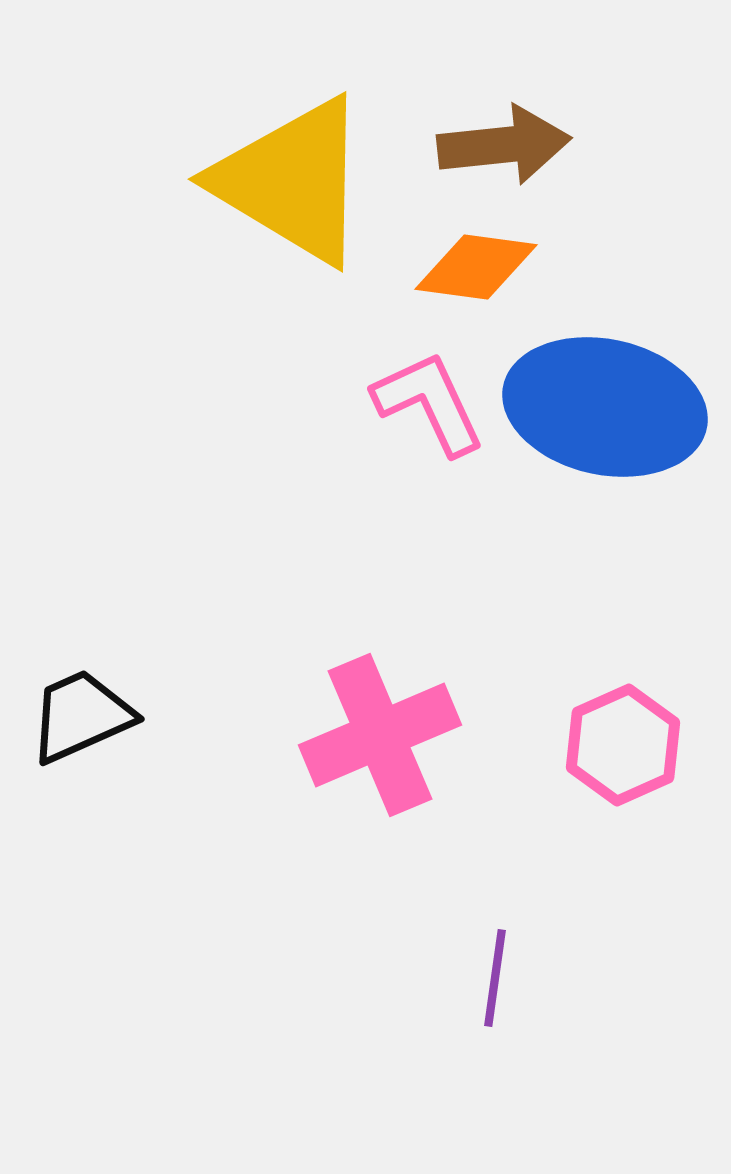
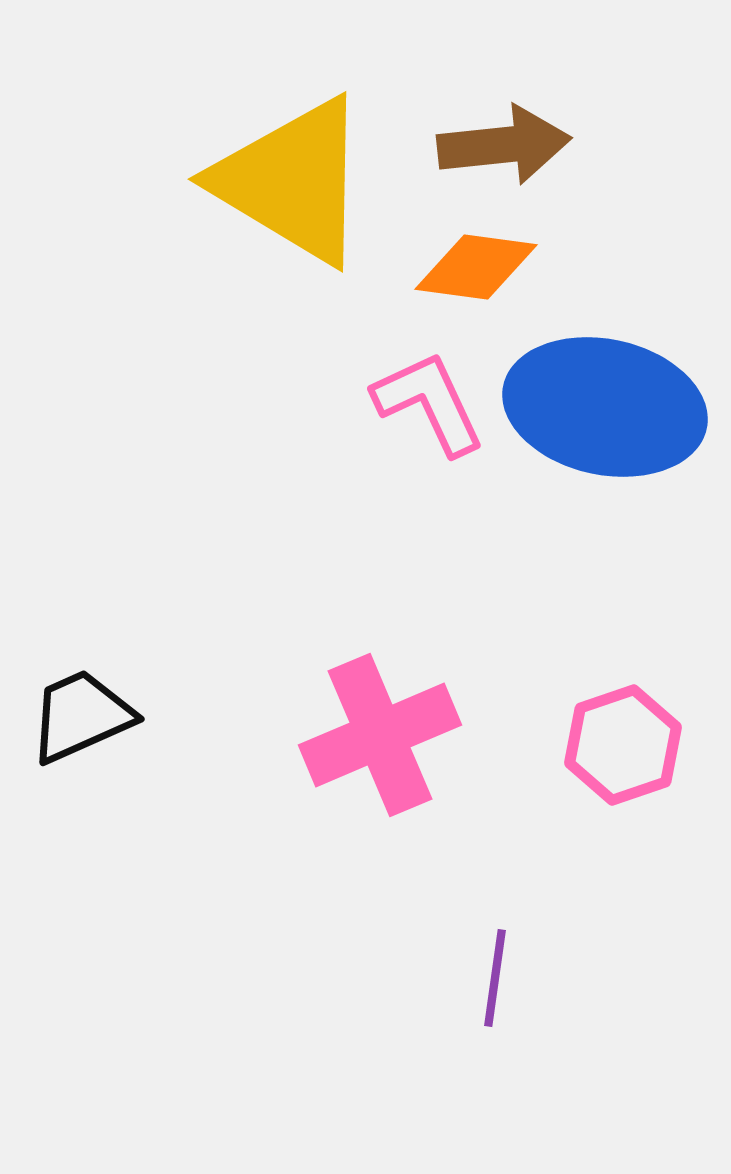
pink hexagon: rotated 5 degrees clockwise
